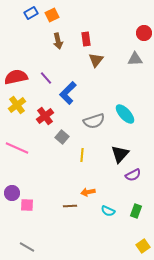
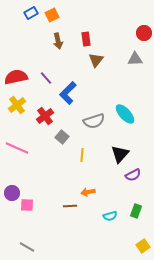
cyan semicircle: moved 2 px right, 5 px down; rotated 40 degrees counterclockwise
